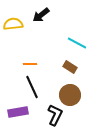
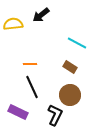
purple rectangle: rotated 36 degrees clockwise
